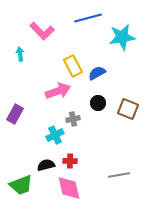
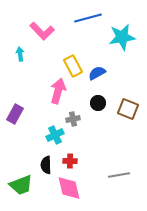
pink arrow: rotated 55 degrees counterclockwise
black semicircle: rotated 78 degrees counterclockwise
